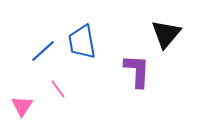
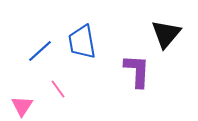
blue line: moved 3 px left
